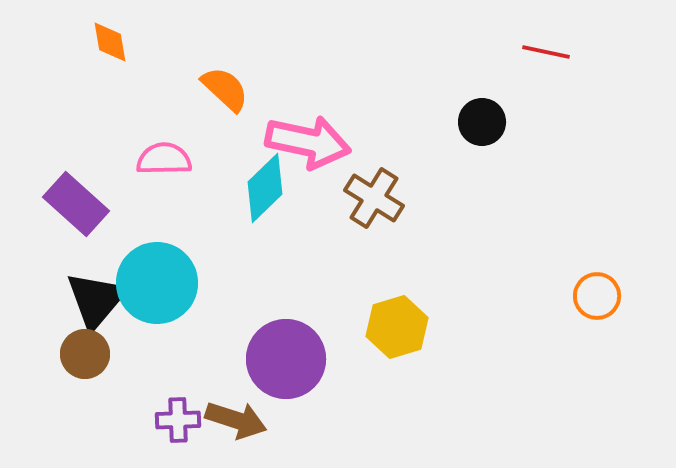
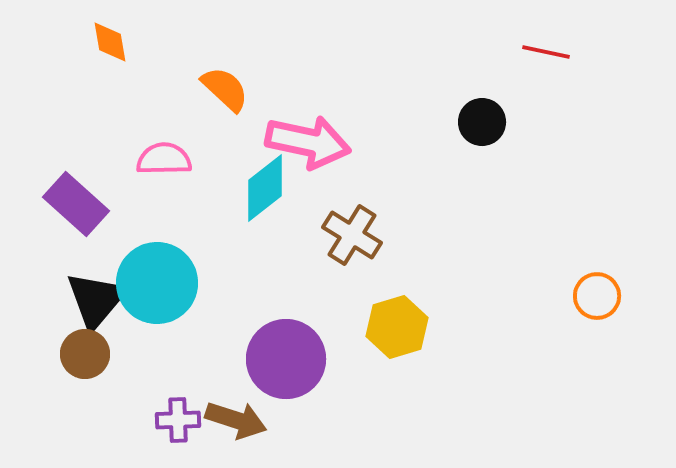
cyan diamond: rotated 6 degrees clockwise
brown cross: moved 22 px left, 37 px down
